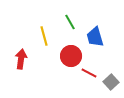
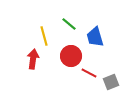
green line: moved 1 px left, 2 px down; rotated 21 degrees counterclockwise
red arrow: moved 12 px right
gray square: rotated 21 degrees clockwise
